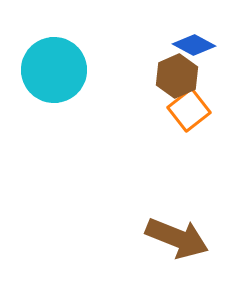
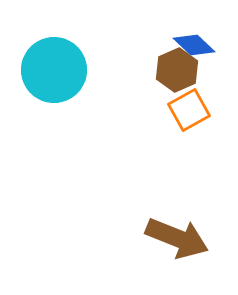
blue diamond: rotated 15 degrees clockwise
brown hexagon: moved 6 px up
orange square: rotated 9 degrees clockwise
